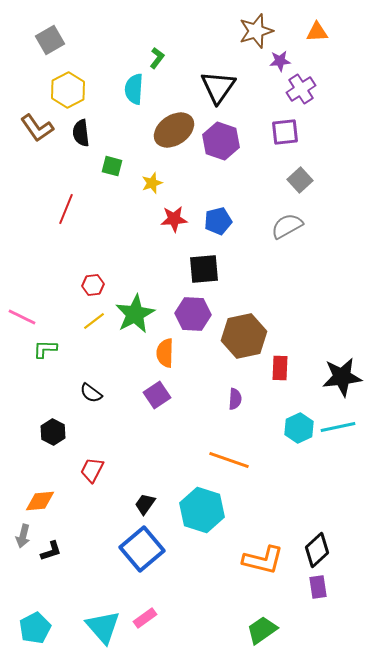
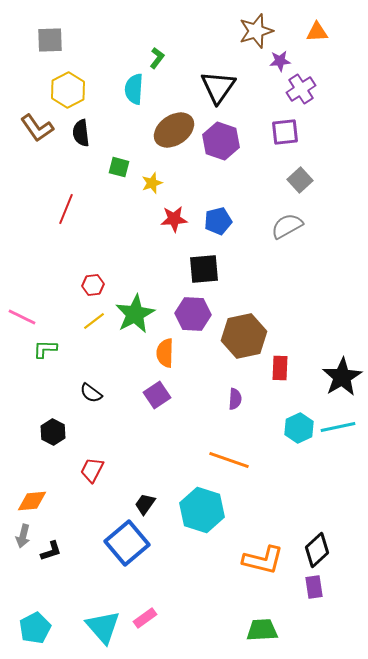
gray square at (50, 40): rotated 28 degrees clockwise
green square at (112, 166): moved 7 px right, 1 px down
black star at (342, 377): rotated 24 degrees counterclockwise
orange diamond at (40, 501): moved 8 px left
blue square at (142, 549): moved 15 px left, 6 px up
purple rectangle at (318, 587): moved 4 px left
green trapezoid at (262, 630): rotated 32 degrees clockwise
